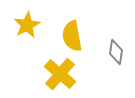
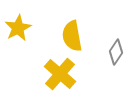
yellow star: moved 9 px left, 3 px down
gray diamond: rotated 25 degrees clockwise
